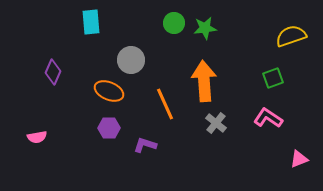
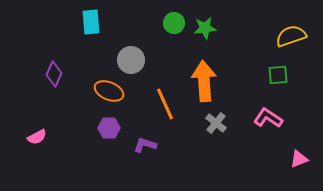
purple diamond: moved 1 px right, 2 px down
green square: moved 5 px right, 3 px up; rotated 15 degrees clockwise
pink semicircle: rotated 18 degrees counterclockwise
